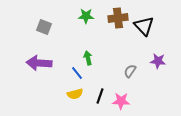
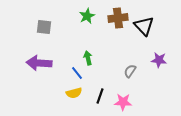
green star: moved 1 px right; rotated 28 degrees counterclockwise
gray square: rotated 14 degrees counterclockwise
purple star: moved 1 px right, 1 px up
yellow semicircle: moved 1 px left, 1 px up
pink star: moved 2 px right, 1 px down
